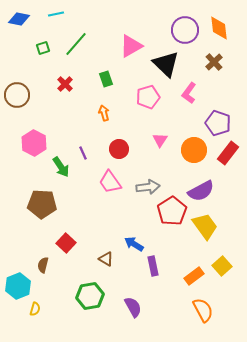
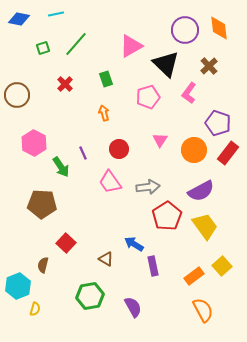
brown cross at (214, 62): moved 5 px left, 4 px down
red pentagon at (172, 211): moved 5 px left, 5 px down
